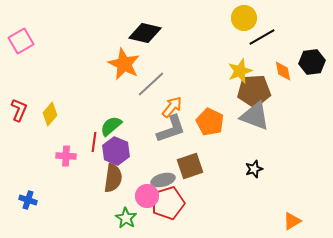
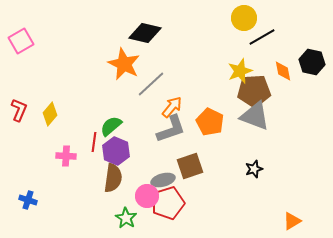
black hexagon: rotated 20 degrees clockwise
